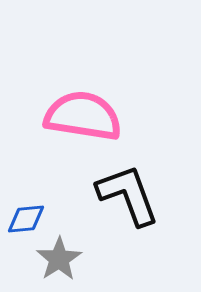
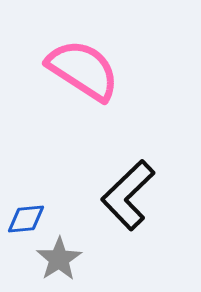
pink semicircle: moved 46 px up; rotated 24 degrees clockwise
black L-shape: rotated 114 degrees counterclockwise
